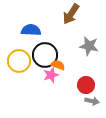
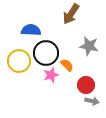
black circle: moved 1 px right, 2 px up
orange semicircle: moved 9 px right; rotated 24 degrees clockwise
